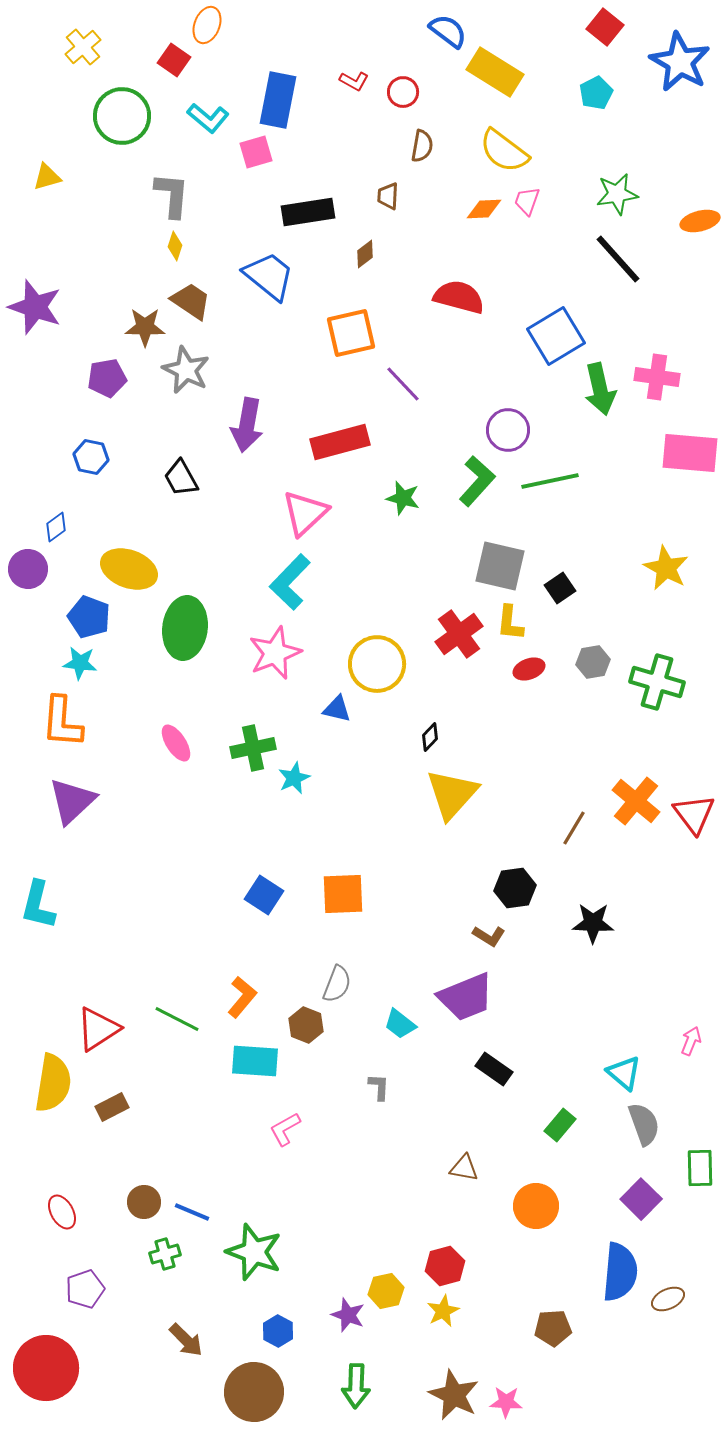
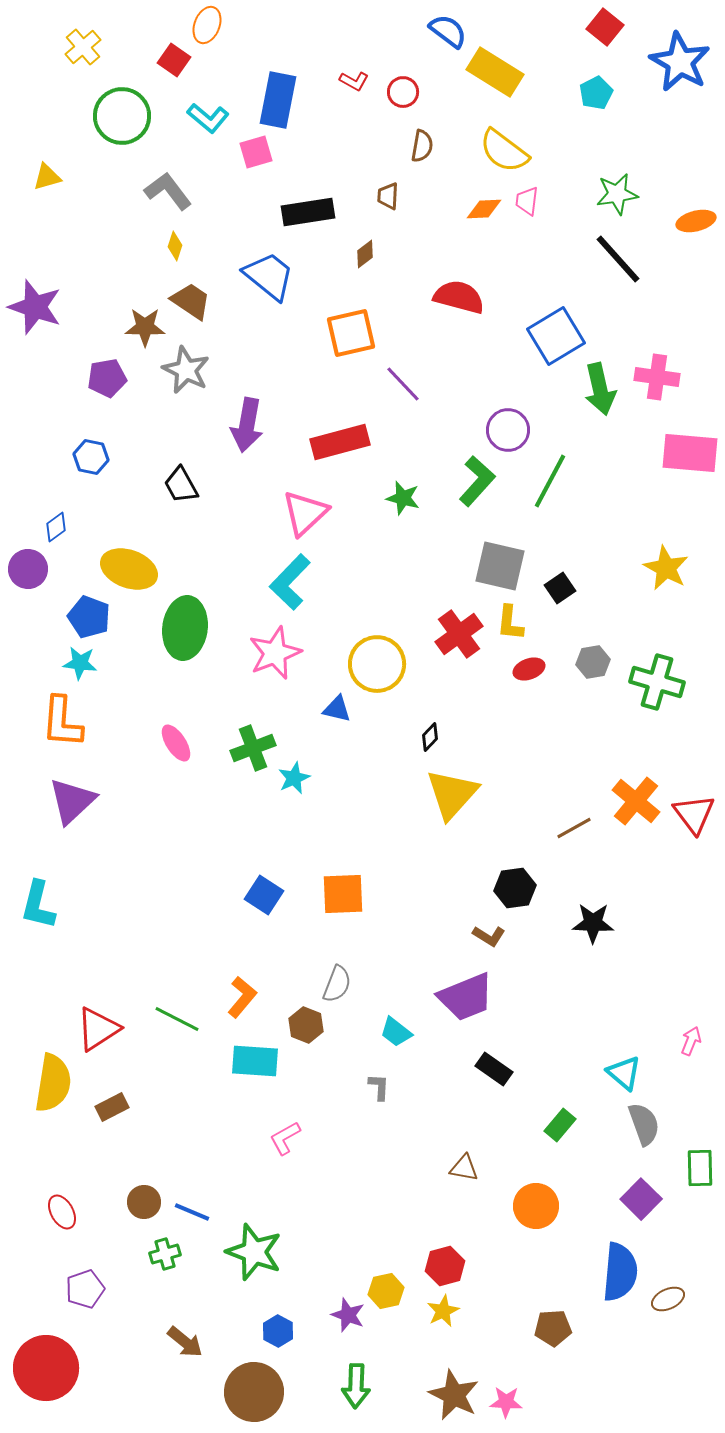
gray L-shape at (172, 195): moved 4 px left, 4 px up; rotated 42 degrees counterclockwise
pink trapezoid at (527, 201): rotated 12 degrees counterclockwise
orange ellipse at (700, 221): moved 4 px left
black trapezoid at (181, 478): moved 7 px down
green line at (550, 481): rotated 50 degrees counterclockwise
green cross at (253, 748): rotated 9 degrees counterclockwise
brown line at (574, 828): rotated 30 degrees clockwise
cyan trapezoid at (400, 1024): moved 4 px left, 8 px down
pink L-shape at (285, 1129): moved 9 px down
brown arrow at (186, 1340): moved 1 px left, 2 px down; rotated 6 degrees counterclockwise
